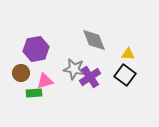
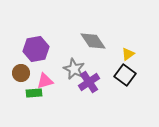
gray diamond: moved 1 px left, 1 px down; rotated 12 degrees counterclockwise
yellow triangle: rotated 40 degrees counterclockwise
gray star: rotated 15 degrees clockwise
purple cross: moved 1 px left, 5 px down
